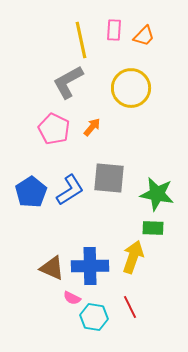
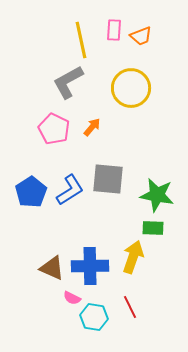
orange trapezoid: moved 3 px left; rotated 25 degrees clockwise
gray square: moved 1 px left, 1 px down
green star: moved 1 px down
